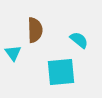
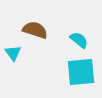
brown semicircle: rotated 70 degrees counterclockwise
cyan square: moved 20 px right
